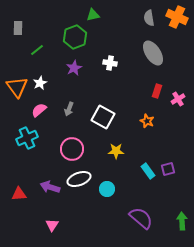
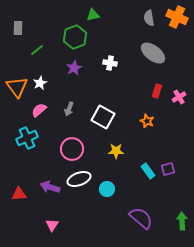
gray ellipse: rotated 20 degrees counterclockwise
pink cross: moved 1 px right, 2 px up
